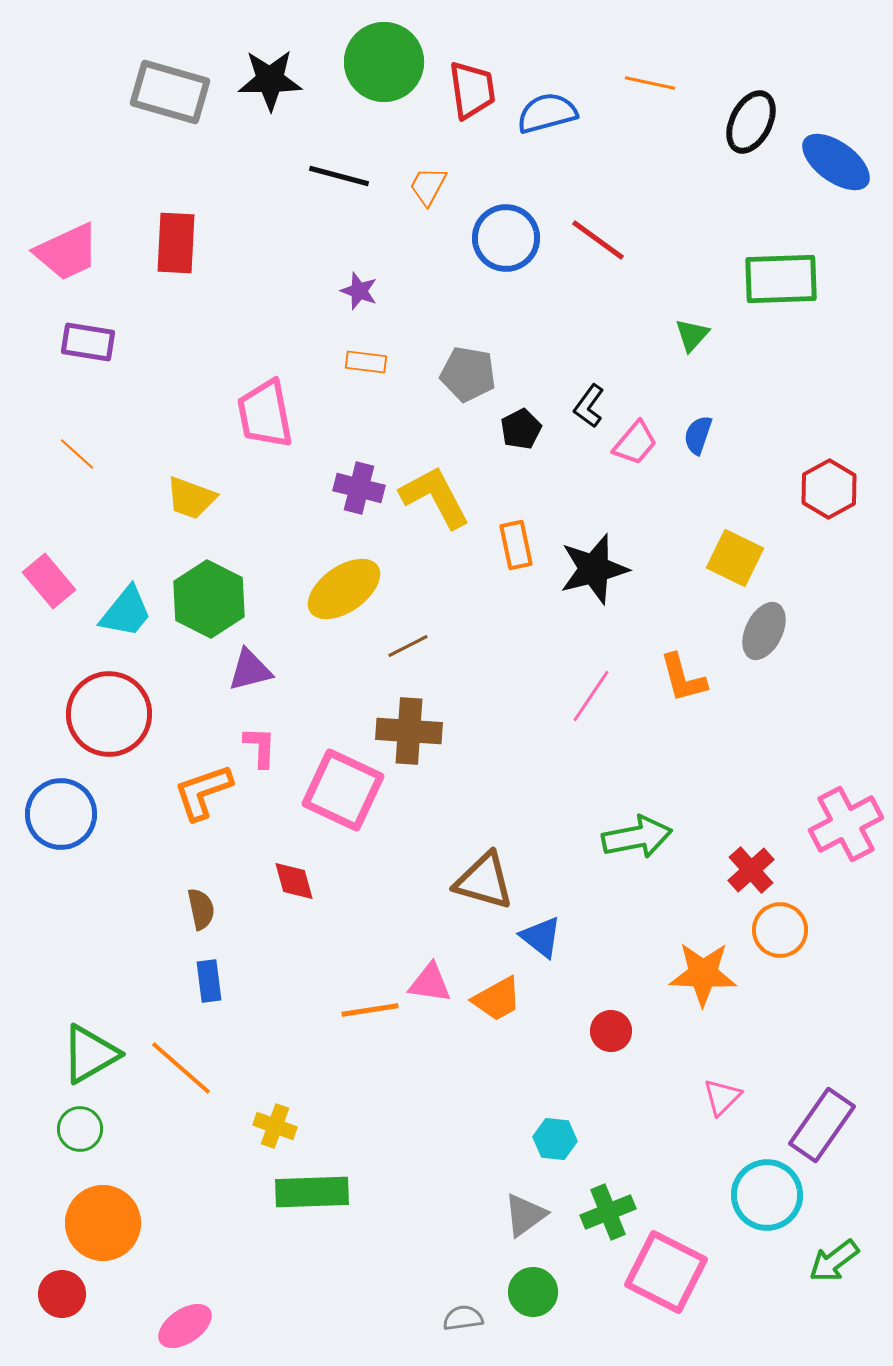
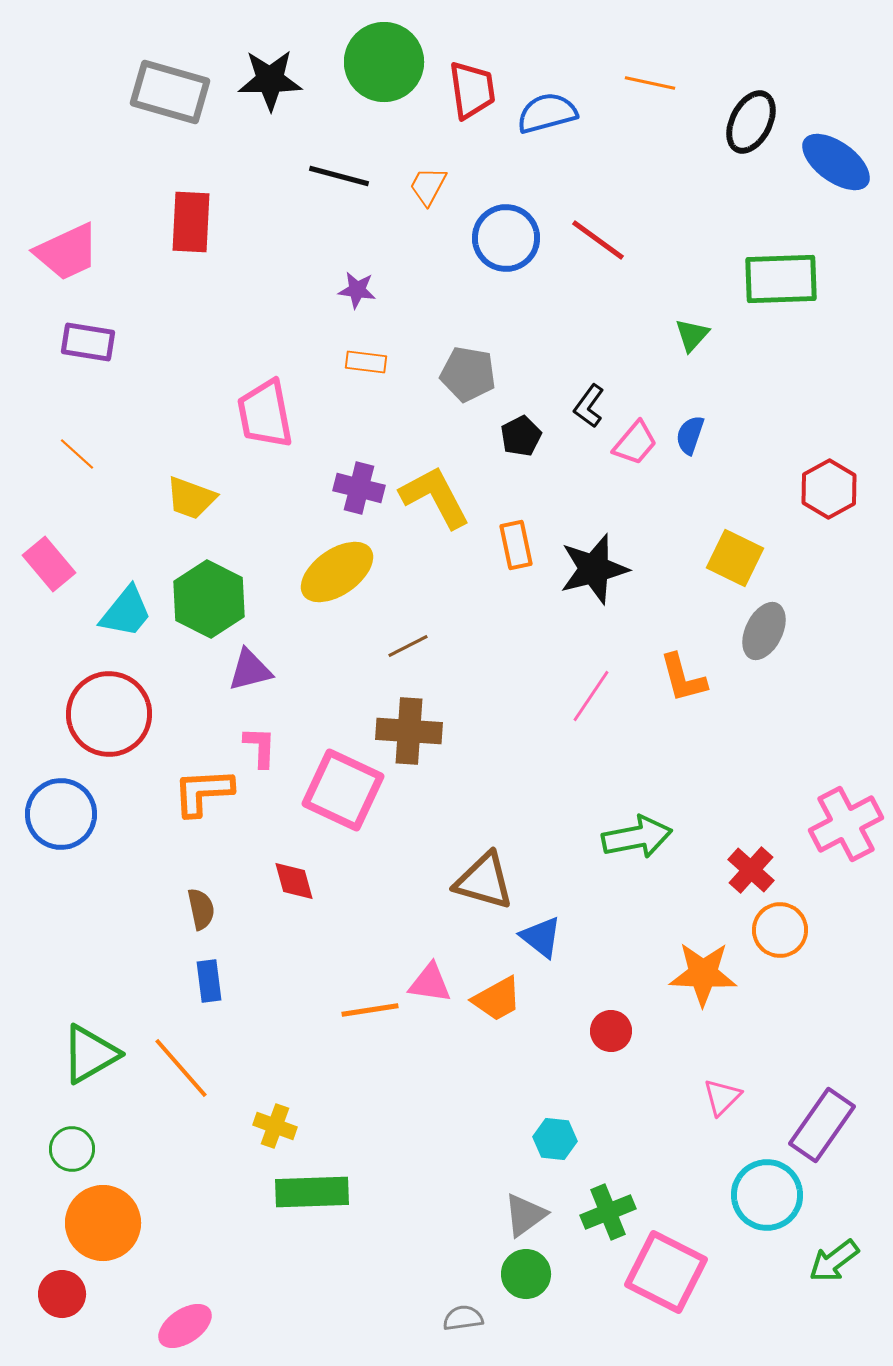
red rectangle at (176, 243): moved 15 px right, 21 px up
purple star at (359, 291): moved 2 px left, 1 px up; rotated 12 degrees counterclockwise
black pentagon at (521, 429): moved 7 px down
blue semicircle at (698, 435): moved 8 px left
pink rectangle at (49, 581): moved 17 px up
yellow ellipse at (344, 589): moved 7 px left, 17 px up
orange L-shape at (203, 792): rotated 16 degrees clockwise
red cross at (751, 870): rotated 6 degrees counterclockwise
orange line at (181, 1068): rotated 8 degrees clockwise
green circle at (80, 1129): moved 8 px left, 20 px down
green circle at (533, 1292): moved 7 px left, 18 px up
